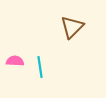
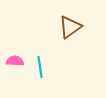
brown triangle: moved 2 px left; rotated 10 degrees clockwise
